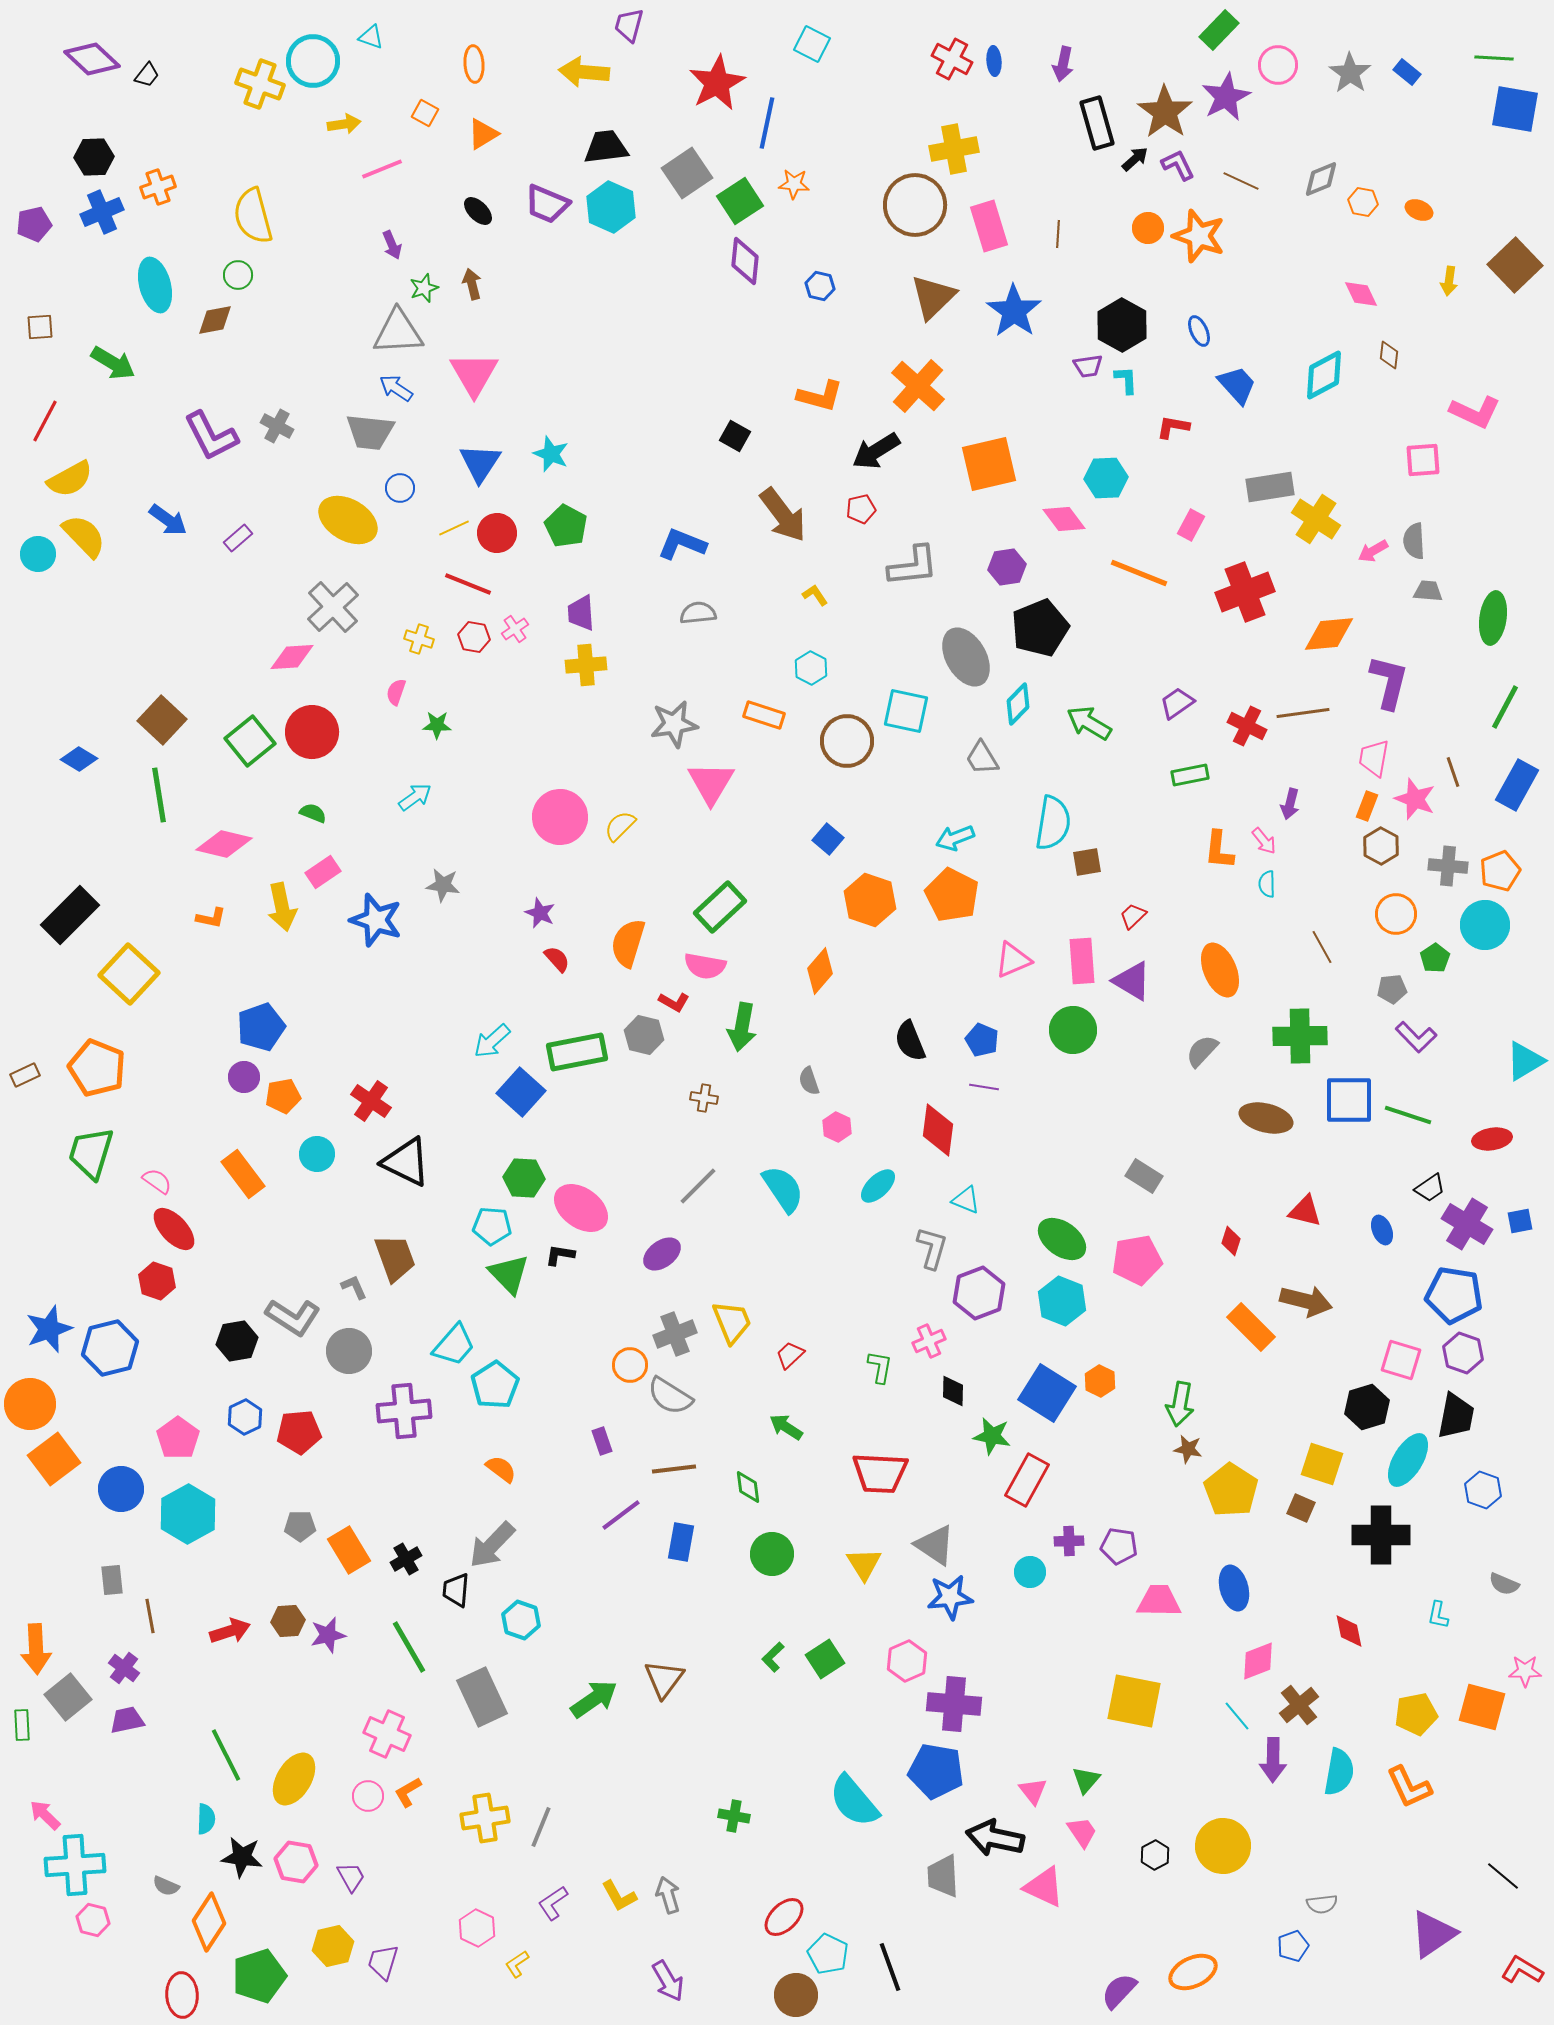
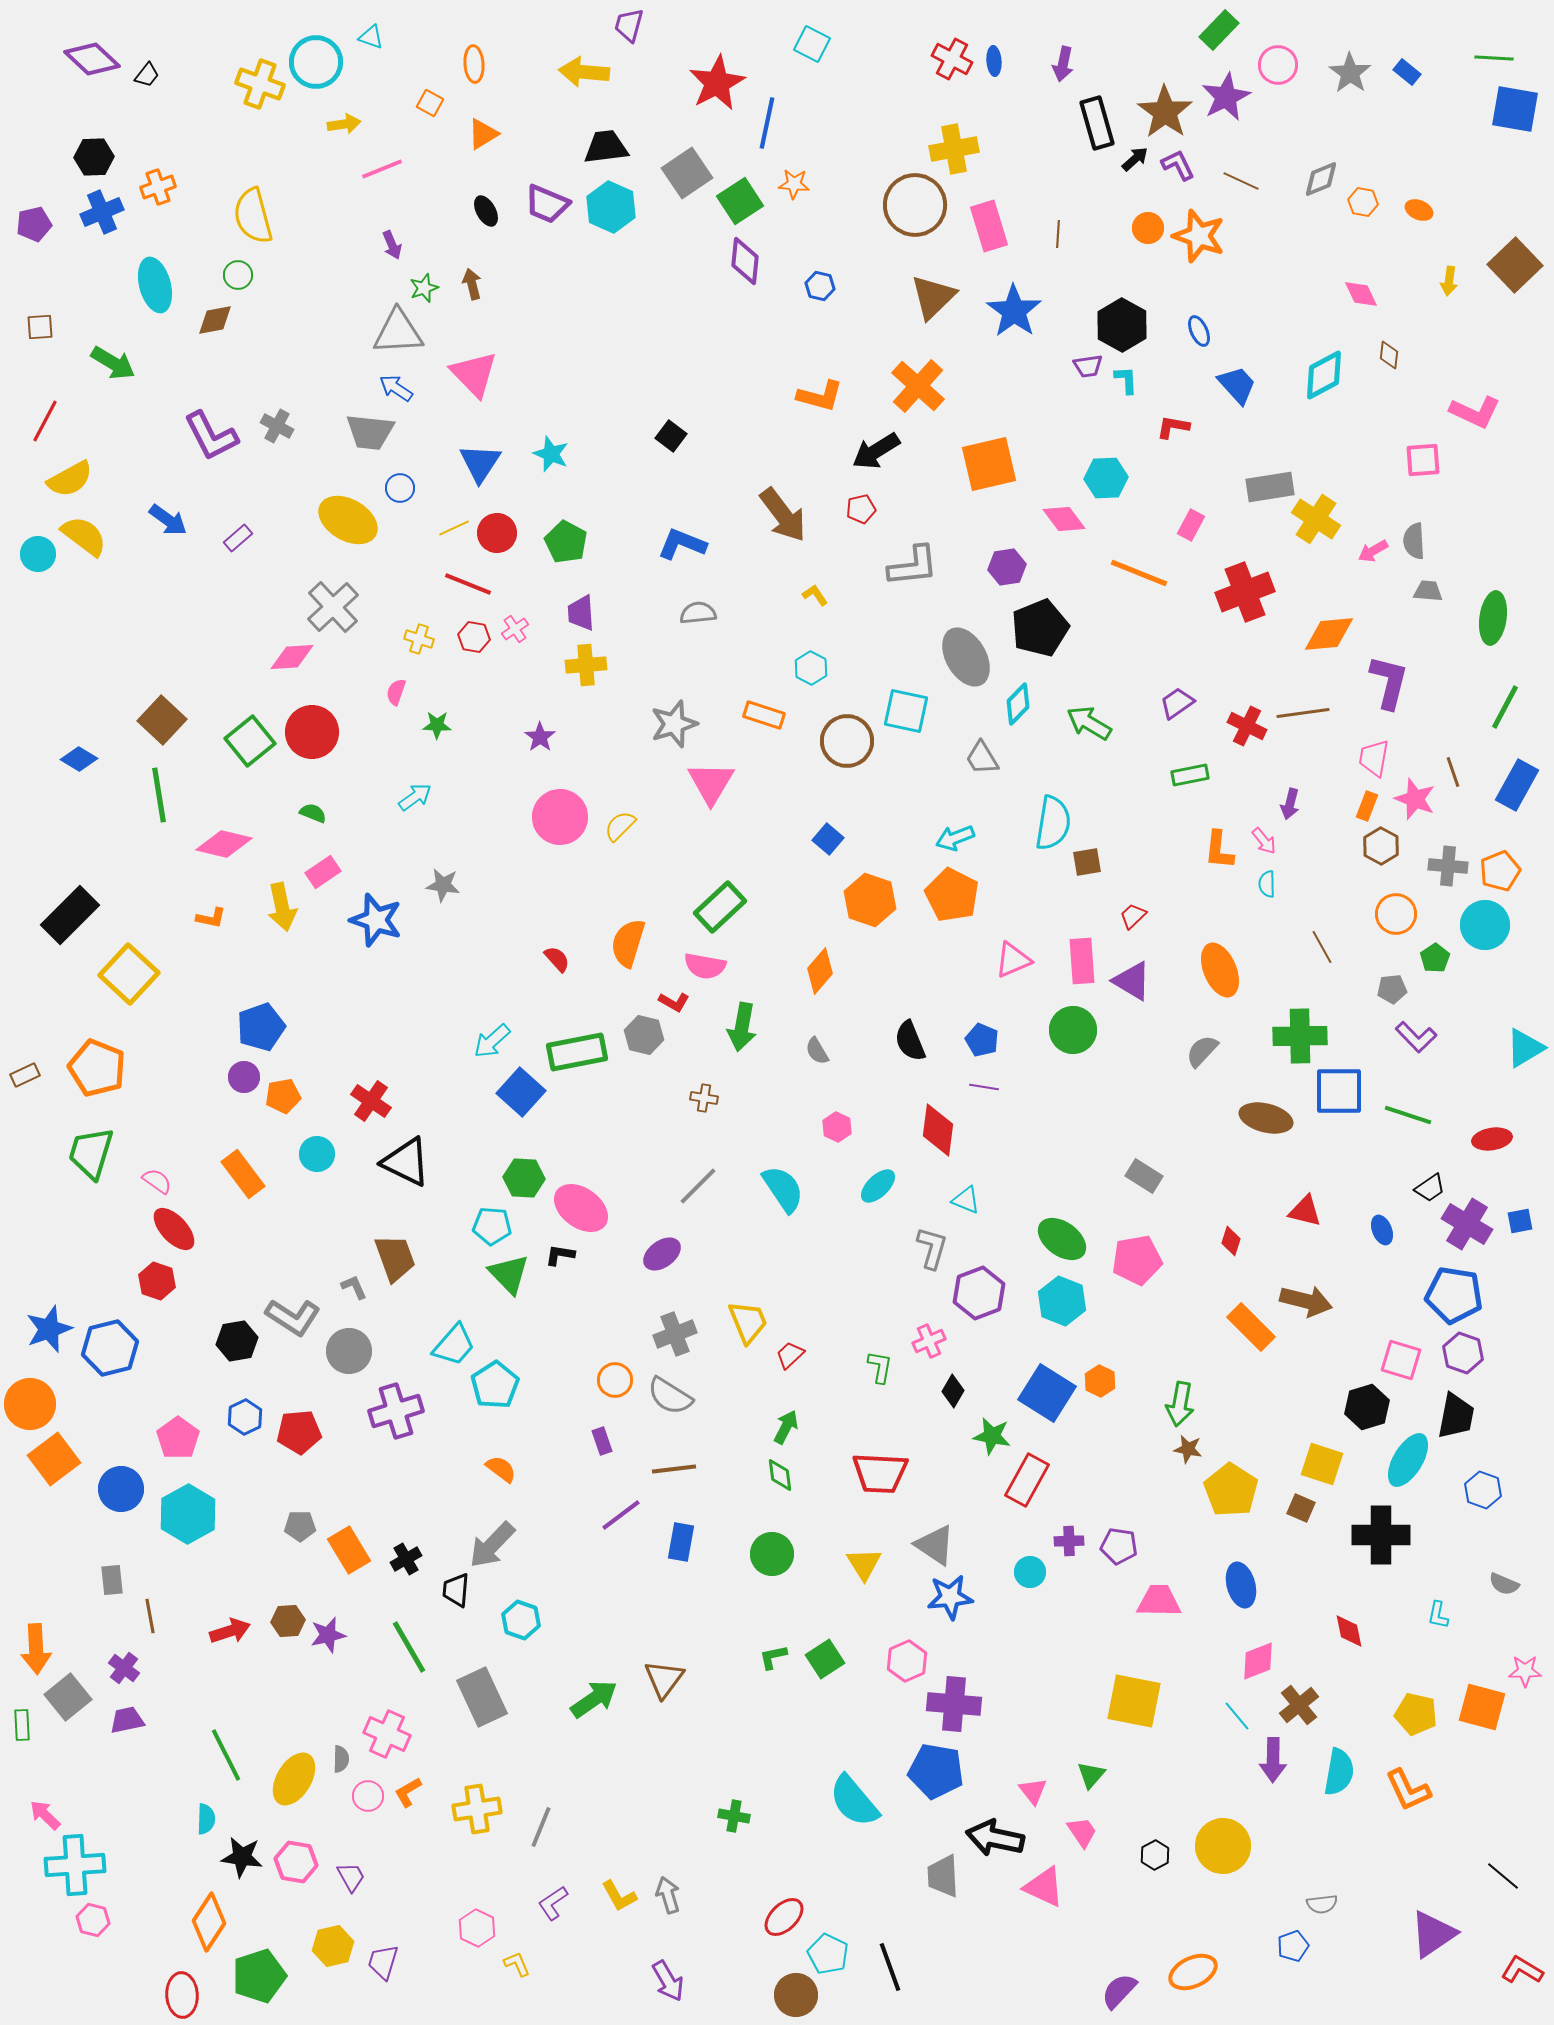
cyan circle at (313, 61): moved 3 px right, 1 px down
orange square at (425, 113): moved 5 px right, 10 px up
black ellipse at (478, 211): moved 8 px right; rotated 16 degrees clockwise
pink triangle at (474, 374): rotated 14 degrees counterclockwise
black square at (735, 436): moved 64 px left; rotated 8 degrees clockwise
green pentagon at (566, 526): moved 16 px down
yellow semicircle at (84, 536): rotated 9 degrees counterclockwise
gray star at (674, 724): rotated 9 degrees counterclockwise
purple star at (540, 913): moved 176 px up; rotated 12 degrees clockwise
cyan triangle at (1525, 1061): moved 13 px up
gray semicircle at (809, 1081): moved 8 px right, 30 px up; rotated 12 degrees counterclockwise
blue square at (1349, 1100): moved 10 px left, 9 px up
yellow trapezoid at (732, 1322): moved 16 px right
orange circle at (630, 1365): moved 15 px left, 15 px down
black diamond at (953, 1391): rotated 28 degrees clockwise
purple cross at (404, 1411): moved 8 px left; rotated 12 degrees counterclockwise
green arrow at (786, 1427): rotated 84 degrees clockwise
green diamond at (748, 1487): moved 32 px right, 12 px up
blue ellipse at (1234, 1588): moved 7 px right, 3 px up
green L-shape at (773, 1657): rotated 32 degrees clockwise
yellow pentagon at (1416, 1714): rotated 24 degrees clockwise
green triangle at (1086, 1780): moved 5 px right, 5 px up
orange L-shape at (1409, 1787): moved 1 px left, 3 px down
yellow cross at (485, 1818): moved 8 px left, 9 px up
gray semicircle at (166, 1886): moved 175 px right, 127 px up; rotated 112 degrees counterclockwise
yellow L-shape at (517, 1964): rotated 100 degrees clockwise
